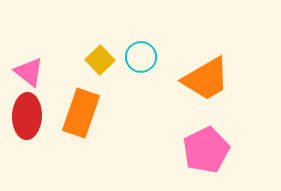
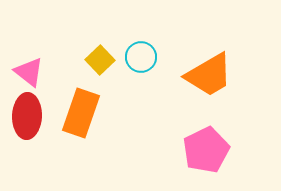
orange trapezoid: moved 3 px right, 4 px up
